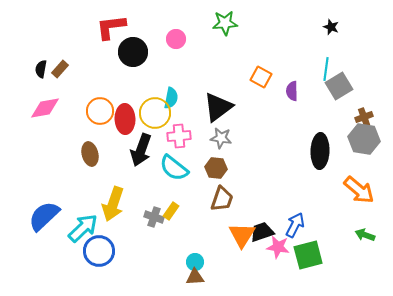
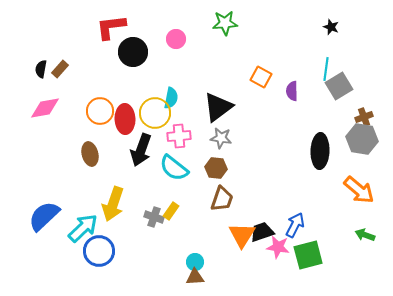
gray hexagon at (364, 139): moved 2 px left
